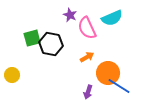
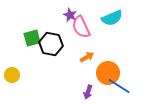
pink semicircle: moved 6 px left, 1 px up
